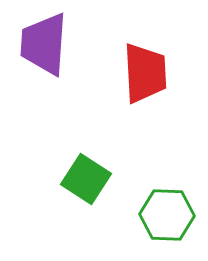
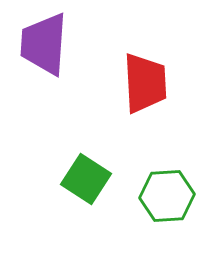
red trapezoid: moved 10 px down
green hexagon: moved 19 px up; rotated 6 degrees counterclockwise
